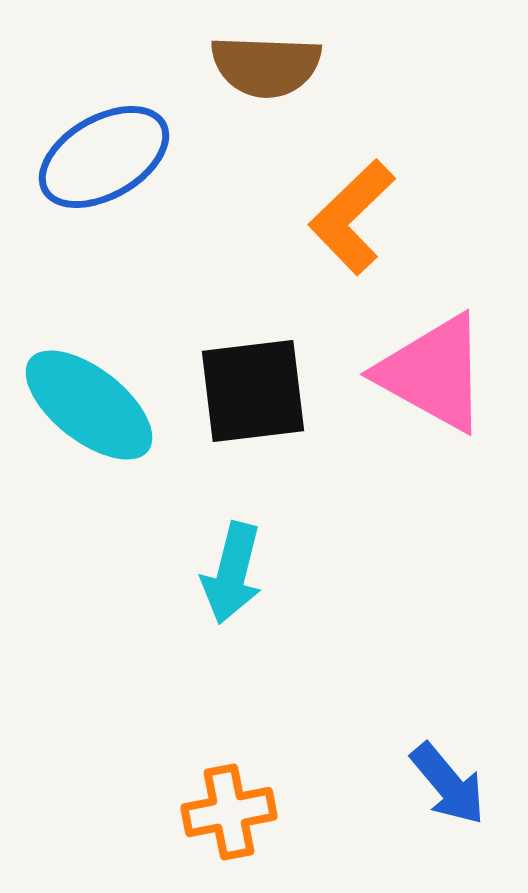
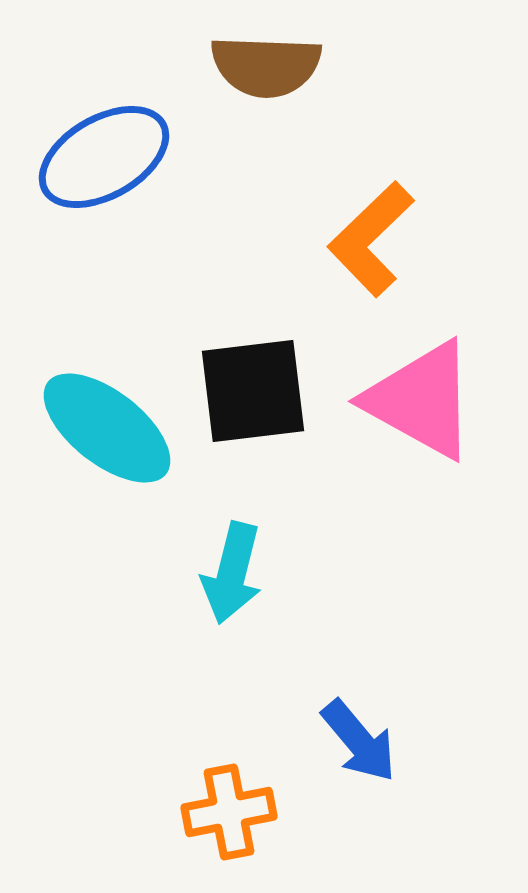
orange L-shape: moved 19 px right, 22 px down
pink triangle: moved 12 px left, 27 px down
cyan ellipse: moved 18 px right, 23 px down
blue arrow: moved 89 px left, 43 px up
